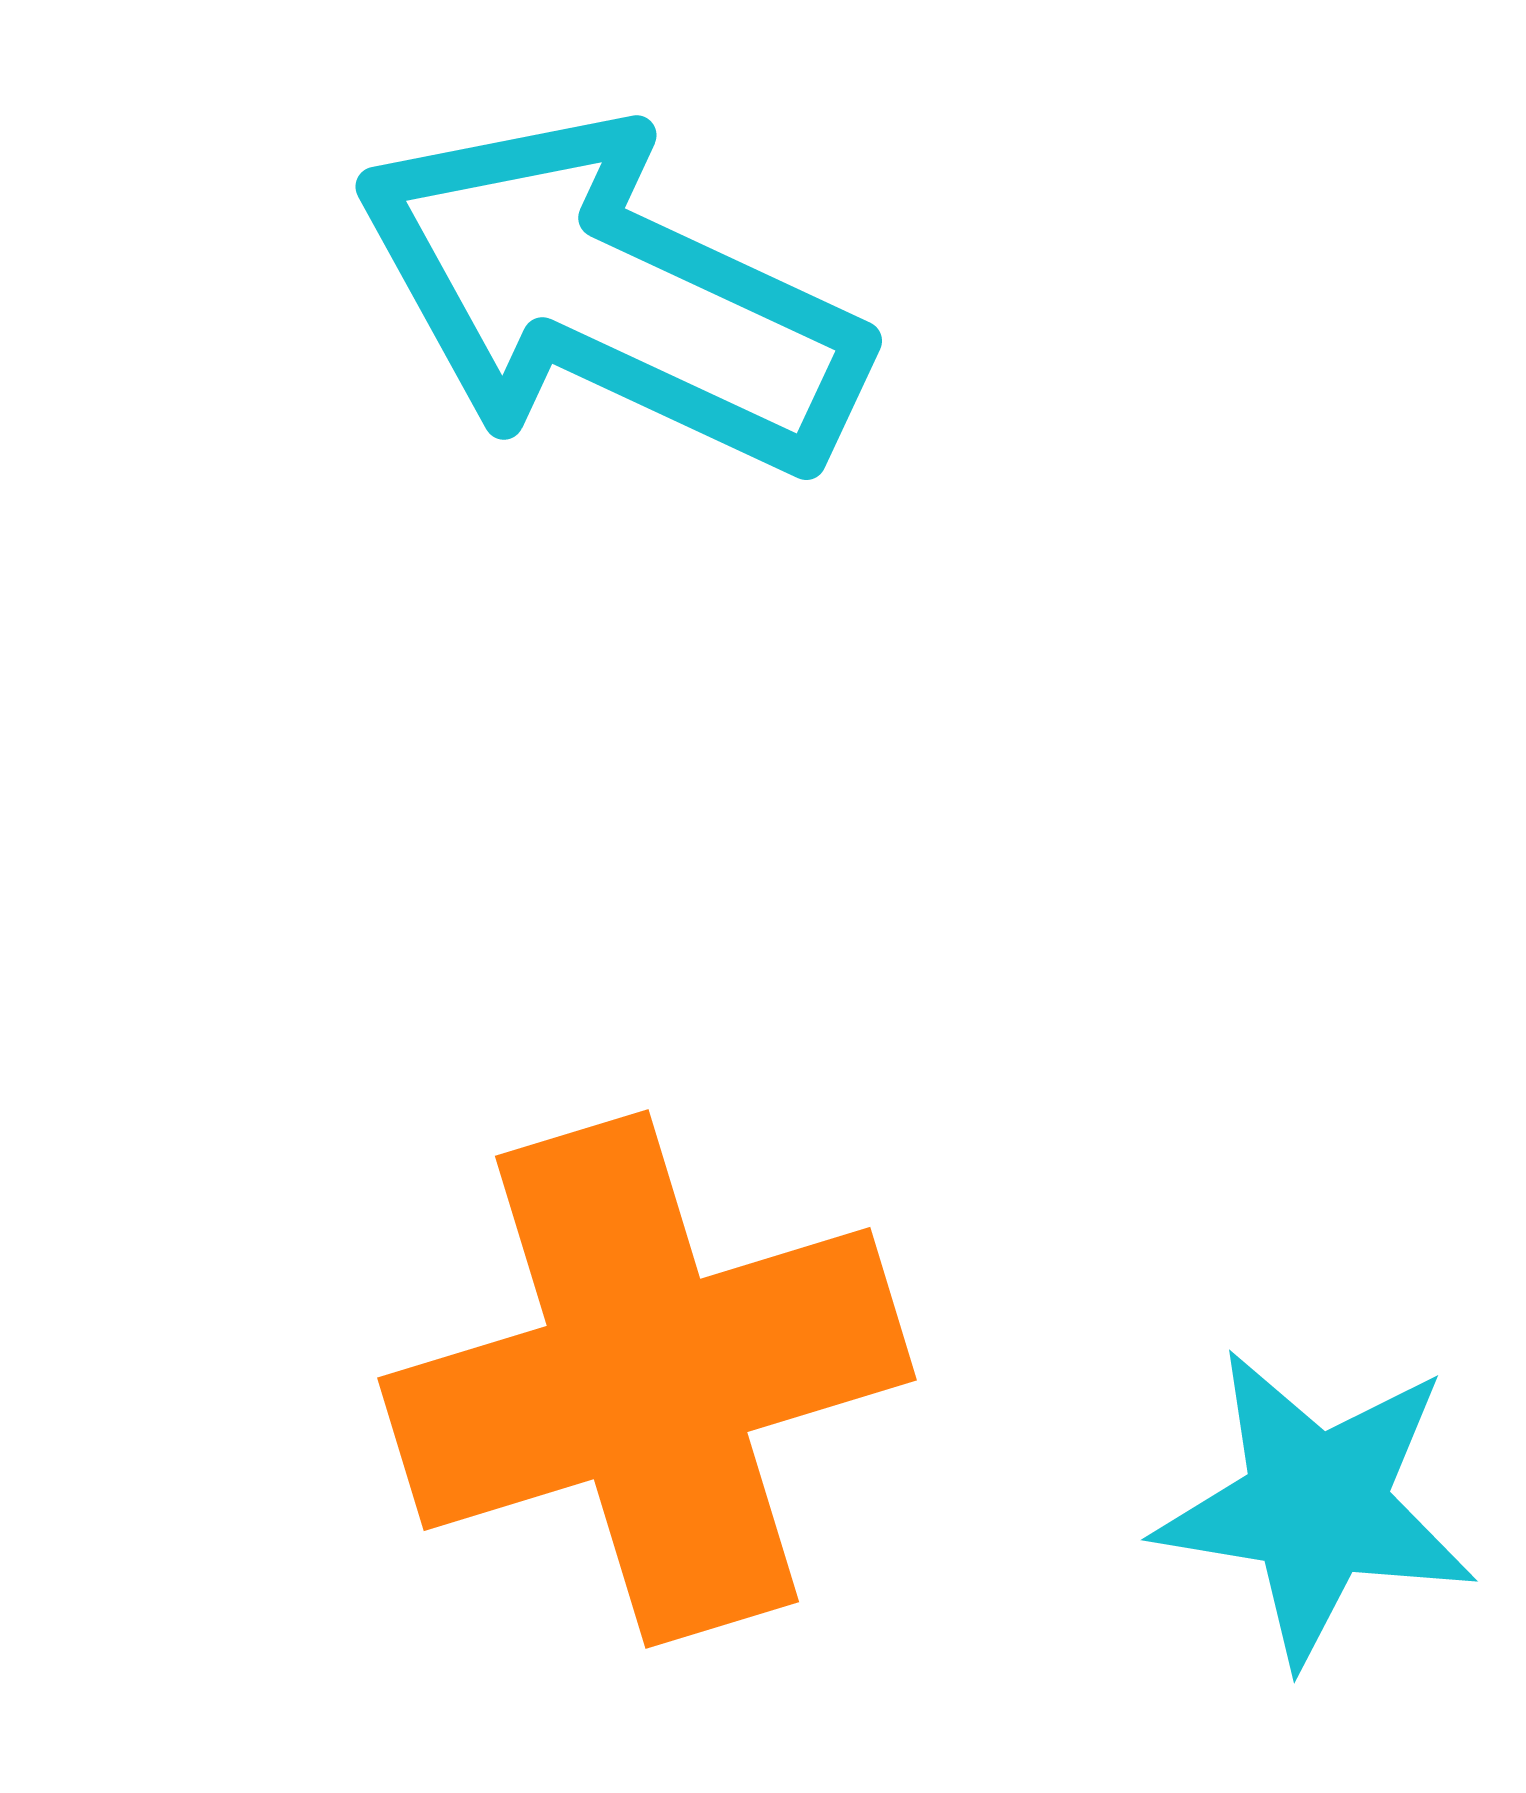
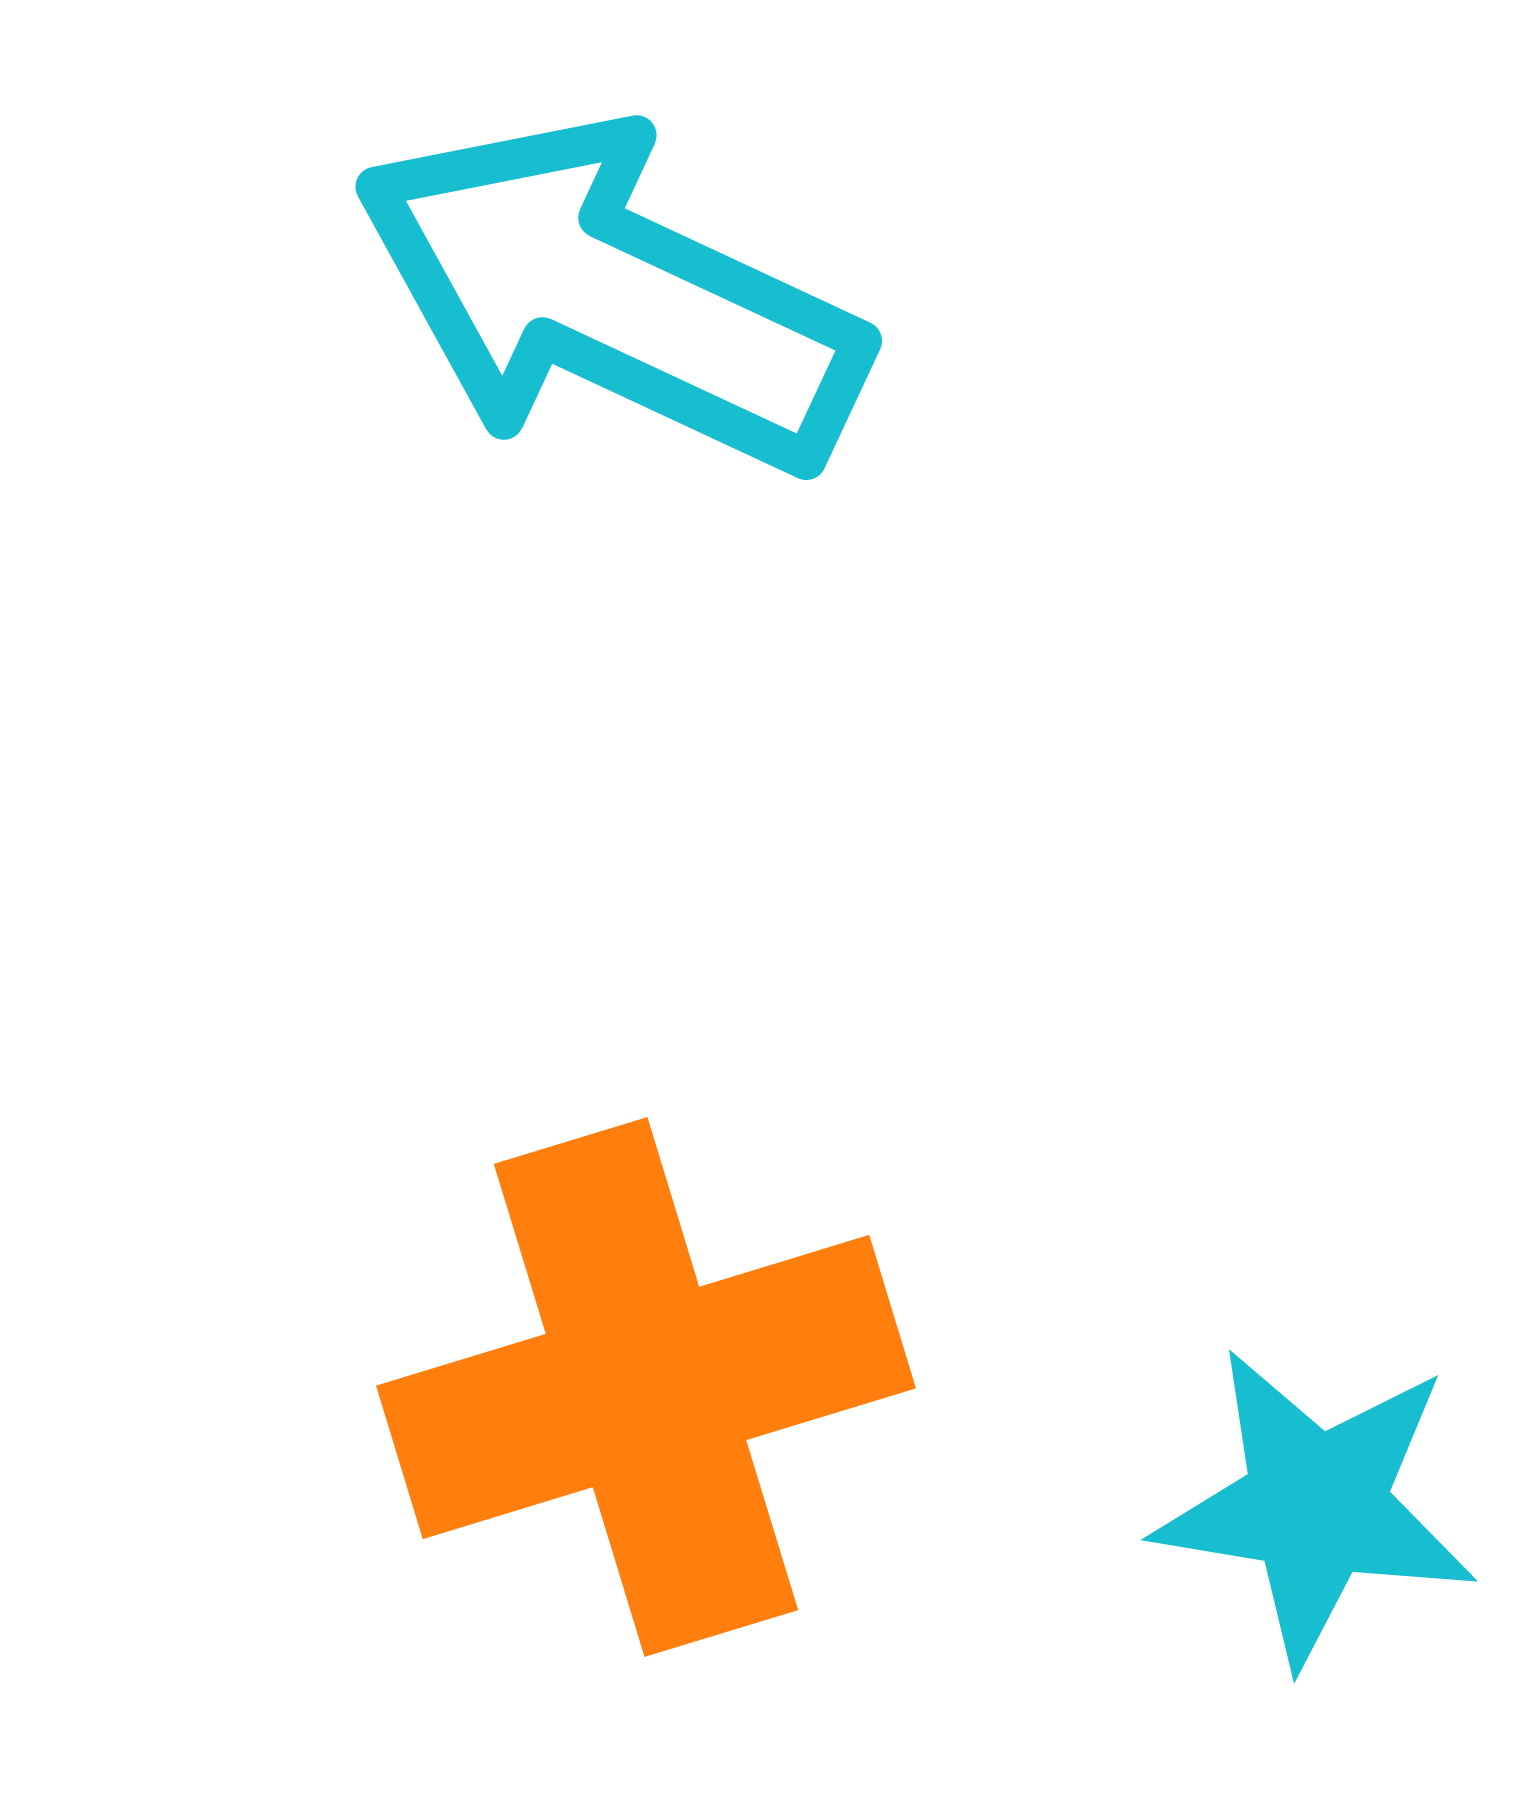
orange cross: moved 1 px left, 8 px down
